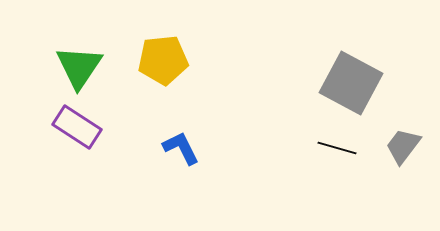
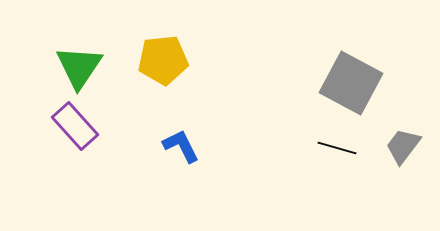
purple rectangle: moved 2 px left, 1 px up; rotated 15 degrees clockwise
blue L-shape: moved 2 px up
